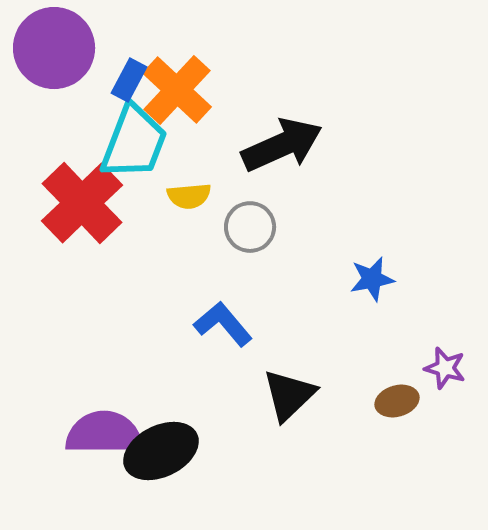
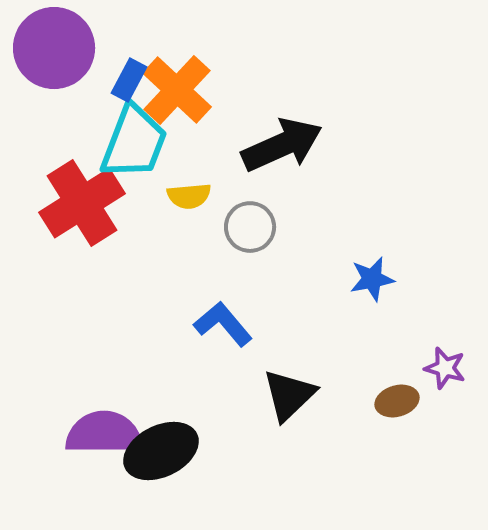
red cross: rotated 12 degrees clockwise
